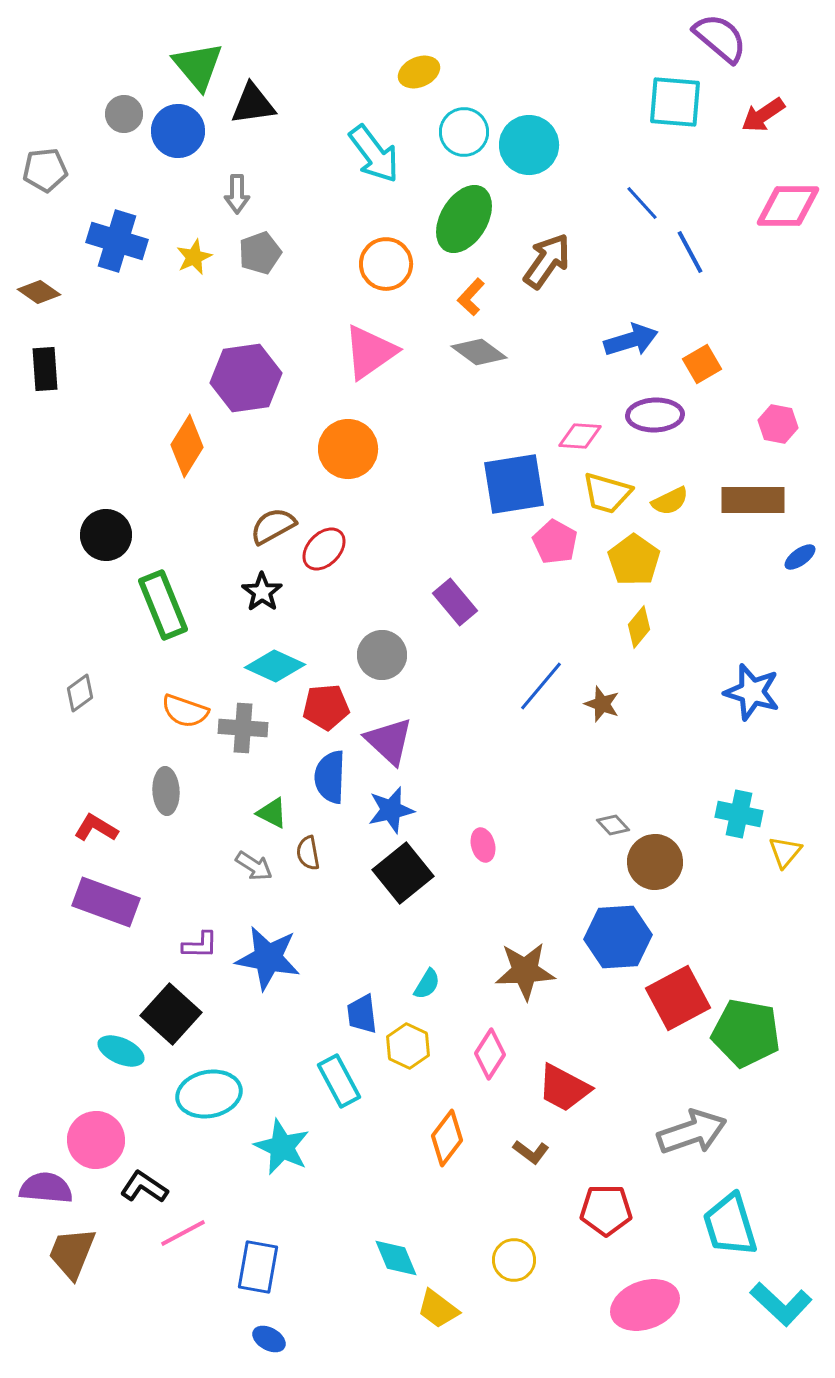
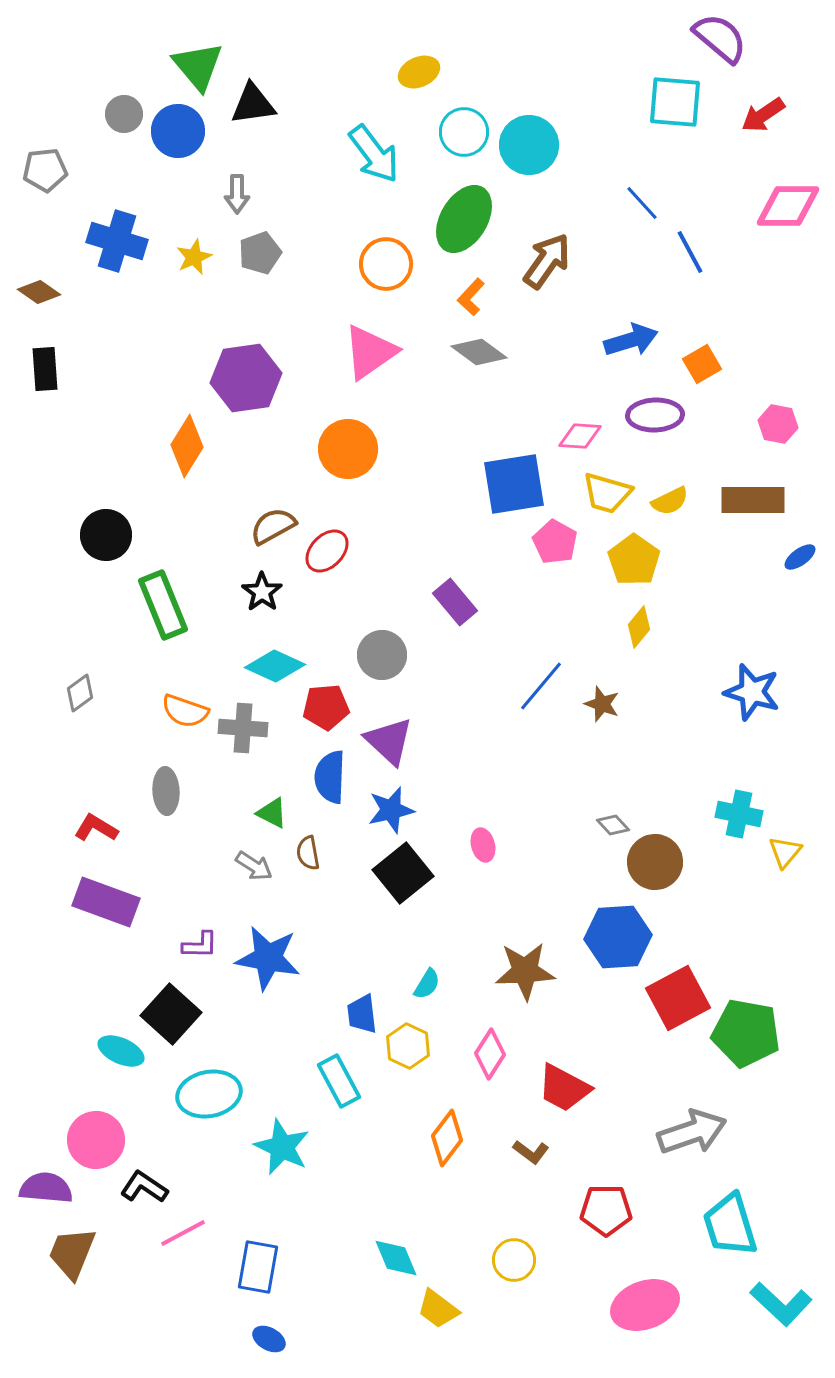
red ellipse at (324, 549): moved 3 px right, 2 px down
